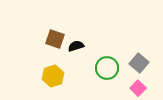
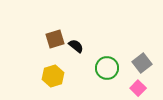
brown square: rotated 36 degrees counterclockwise
black semicircle: rotated 56 degrees clockwise
gray square: moved 3 px right; rotated 12 degrees clockwise
